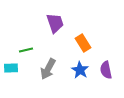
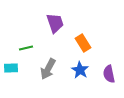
green line: moved 2 px up
purple semicircle: moved 3 px right, 4 px down
